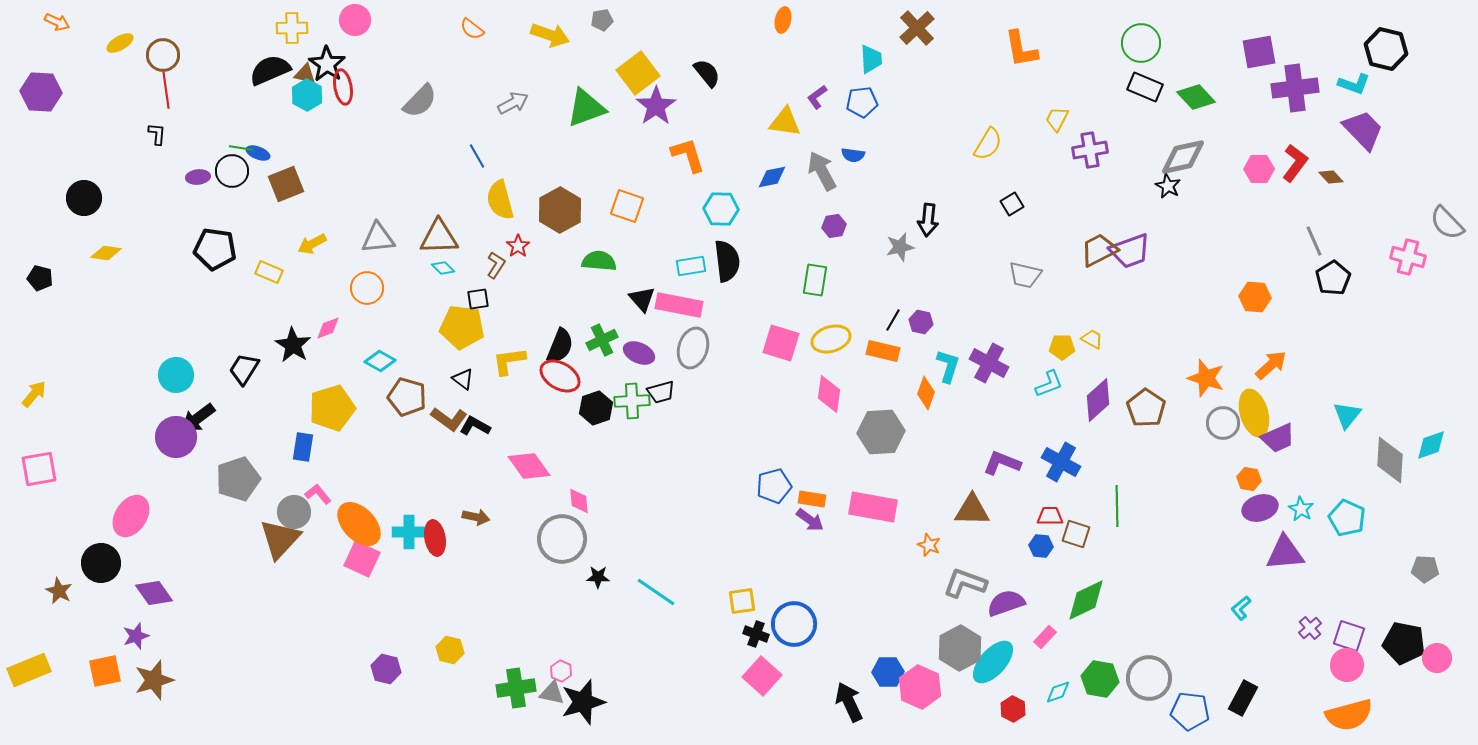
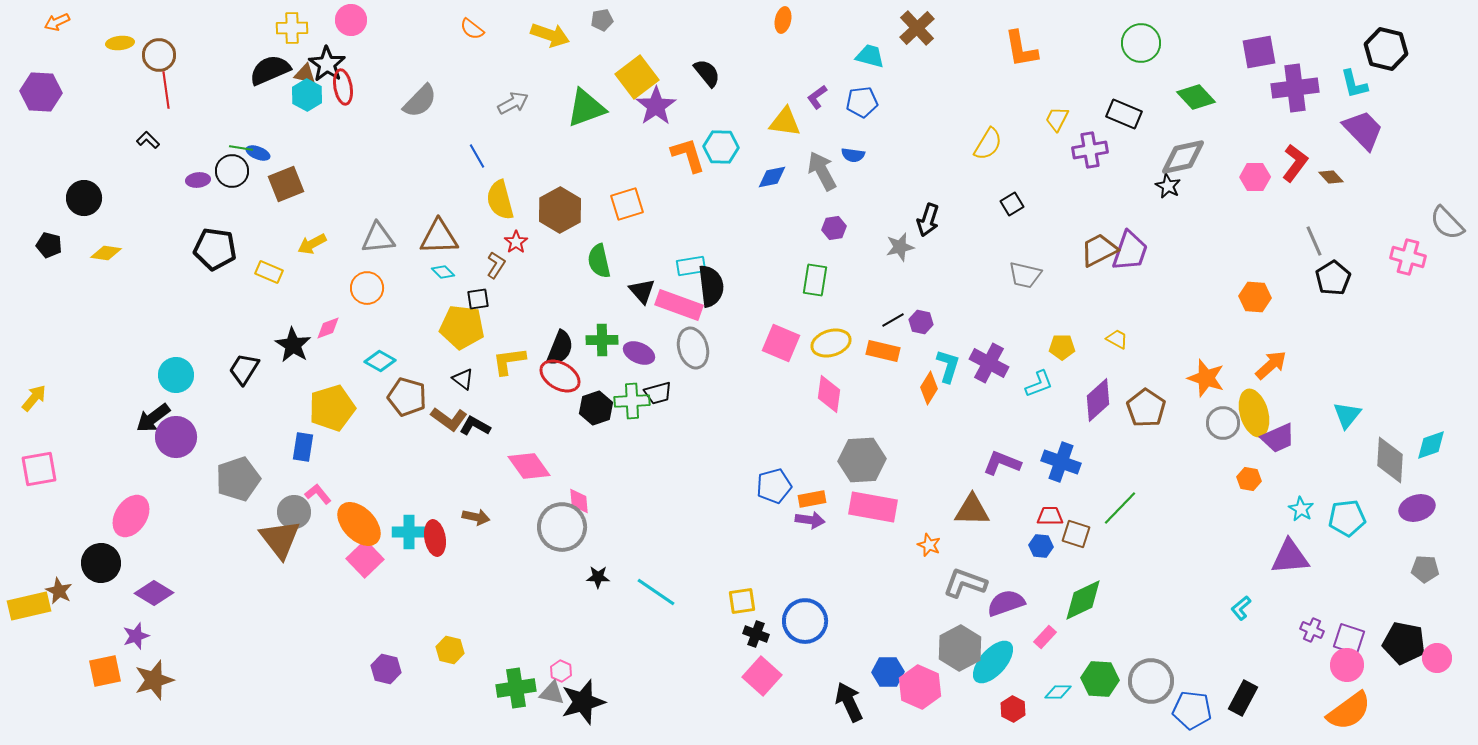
pink circle at (355, 20): moved 4 px left
orange arrow at (57, 22): rotated 130 degrees clockwise
yellow ellipse at (120, 43): rotated 24 degrees clockwise
brown circle at (163, 55): moved 4 px left
cyan trapezoid at (871, 59): moved 1 px left, 3 px up; rotated 72 degrees counterclockwise
yellow square at (638, 73): moved 1 px left, 4 px down
cyan L-shape at (1354, 84): rotated 56 degrees clockwise
black rectangle at (1145, 87): moved 21 px left, 27 px down
black L-shape at (157, 134): moved 9 px left, 6 px down; rotated 50 degrees counterclockwise
pink hexagon at (1259, 169): moved 4 px left, 8 px down
purple ellipse at (198, 177): moved 3 px down
orange square at (627, 206): moved 2 px up; rotated 36 degrees counterclockwise
cyan hexagon at (721, 209): moved 62 px up
black arrow at (928, 220): rotated 12 degrees clockwise
purple hexagon at (834, 226): moved 2 px down
red star at (518, 246): moved 2 px left, 4 px up
purple trapezoid at (1130, 251): rotated 51 degrees counterclockwise
green semicircle at (599, 261): rotated 108 degrees counterclockwise
black semicircle at (727, 261): moved 16 px left, 25 px down
cyan diamond at (443, 268): moved 4 px down
black pentagon at (40, 278): moved 9 px right, 33 px up
black triangle at (642, 299): moved 8 px up
pink rectangle at (679, 305): rotated 9 degrees clockwise
black line at (893, 320): rotated 30 degrees clockwise
yellow ellipse at (831, 339): moved 4 px down
yellow trapezoid at (1092, 339): moved 25 px right
green cross at (602, 340): rotated 24 degrees clockwise
pink square at (781, 343): rotated 6 degrees clockwise
black semicircle at (560, 346): moved 2 px down
gray ellipse at (693, 348): rotated 33 degrees counterclockwise
cyan L-shape at (1049, 384): moved 10 px left
black trapezoid at (661, 392): moved 3 px left, 1 px down
orange diamond at (926, 393): moved 3 px right, 5 px up; rotated 12 degrees clockwise
yellow arrow at (34, 394): moved 4 px down
black arrow at (198, 418): moved 45 px left
gray hexagon at (881, 432): moved 19 px left, 28 px down
blue cross at (1061, 462): rotated 9 degrees counterclockwise
orange rectangle at (812, 499): rotated 20 degrees counterclockwise
green line at (1117, 506): moved 3 px right, 2 px down; rotated 45 degrees clockwise
purple ellipse at (1260, 508): moved 157 px right
cyan pentagon at (1347, 518): rotated 30 degrees counterclockwise
purple arrow at (810, 520): rotated 28 degrees counterclockwise
brown triangle at (280, 539): rotated 21 degrees counterclockwise
gray circle at (562, 539): moved 12 px up
purple triangle at (1285, 553): moved 5 px right, 4 px down
pink square at (362, 559): moved 3 px right; rotated 21 degrees clockwise
purple diamond at (154, 593): rotated 24 degrees counterclockwise
green diamond at (1086, 600): moved 3 px left
blue circle at (794, 624): moved 11 px right, 3 px up
purple cross at (1310, 628): moved 2 px right, 2 px down; rotated 25 degrees counterclockwise
purple square at (1349, 636): moved 3 px down
yellow rectangle at (29, 670): moved 64 px up; rotated 9 degrees clockwise
gray circle at (1149, 678): moved 2 px right, 3 px down
green hexagon at (1100, 679): rotated 6 degrees counterclockwise
cyan diamond at (1058, 692): rotated 20 degrees clockwise
blue pentagon at (1190, 711): moved 2 px right, 1 px up
orange semicircle at (1349, 715): moved 4 px up; rotated 21 degrees counterclockwise
